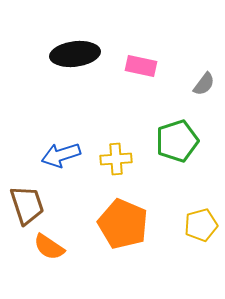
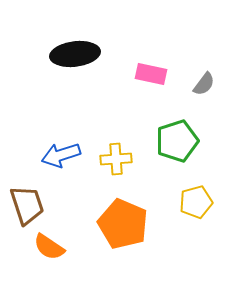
pink rectangle: moved 10 px right, 8 px down
yellow pentagon: moved 5 px left, 23 px up
